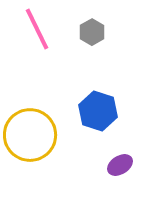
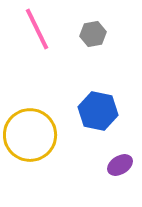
gray hexagon: moved 1 px right, 2 px down; rotated 20 degrees clockwise
blue hexagon: rotated 6 degrees counterclockwise
